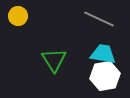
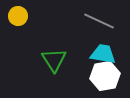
gray line: moved 2 px down
